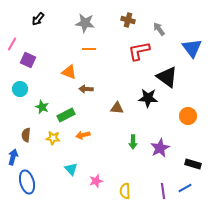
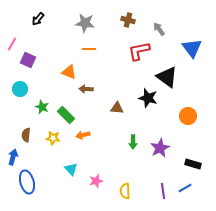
black star: rotated 12 degrees clockwise
green rectangle: rotated 72 degrees clockwise
